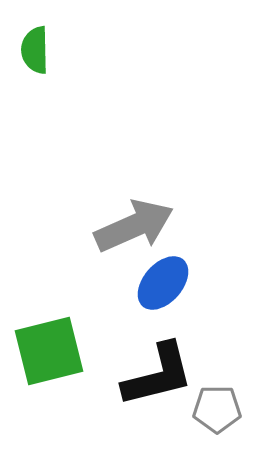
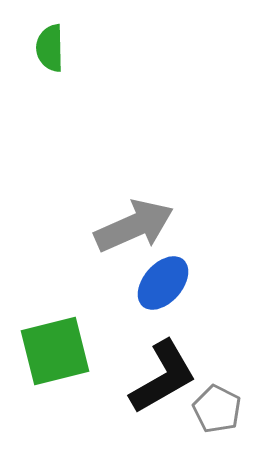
green semicircle: moved 15 px right, 2 px up
green square: moved 6 px right
black L-shape: moved 5 px right, 2 px down; rotated 16 degrees counterclockwise
gray pentagon: rotated 27 degrees clockwise
